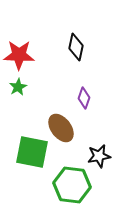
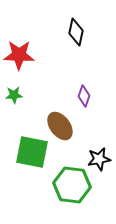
black diamond: moved 15 px up
green star: moved 4 px left, 8 px down; rotated 24 degrees clockwise
purple diamond: moved 2 px up
brown ellipse: moved 1 px left, 2 px up
black star: moved 3 px down
